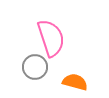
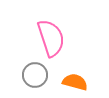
gray circle: moved 8 px down
